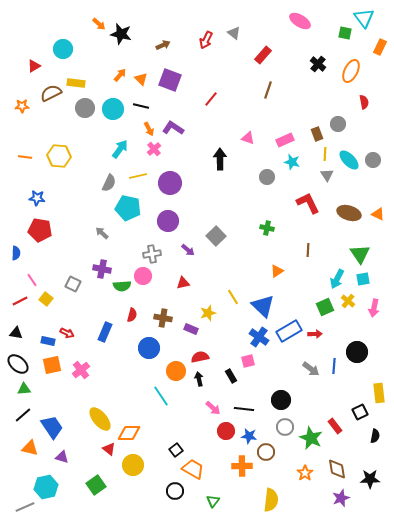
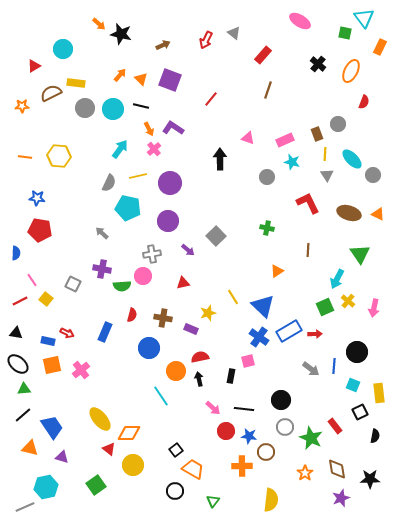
red semicircle at (364, 102): rotated 32 degrees clockwise
cyan ellipse at (349, 160): moved 3 px right, 1 px up
gray circle at (373, 160): moved 15 px down
cyan square at (363, 279): moved 10 px left, 106 px down; rotated 32 degrees clockwise
black rectangle at (231, 376): rotated 40 degrees clockwise
